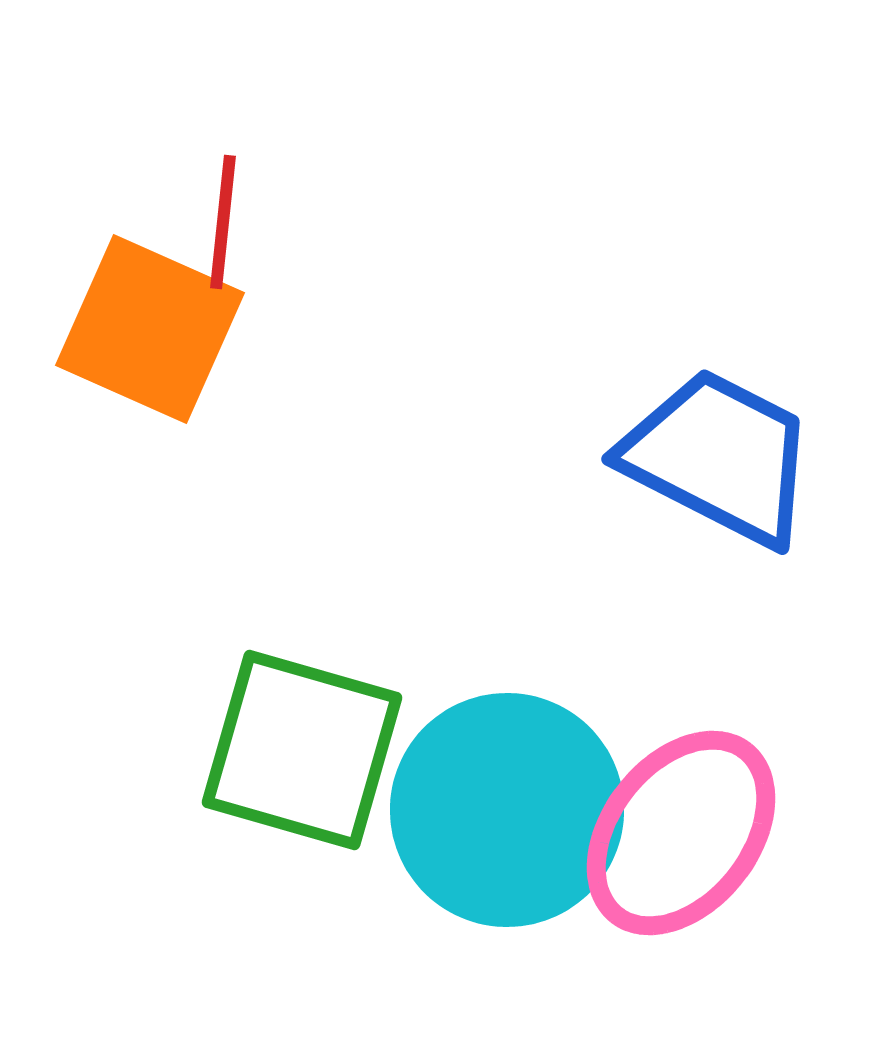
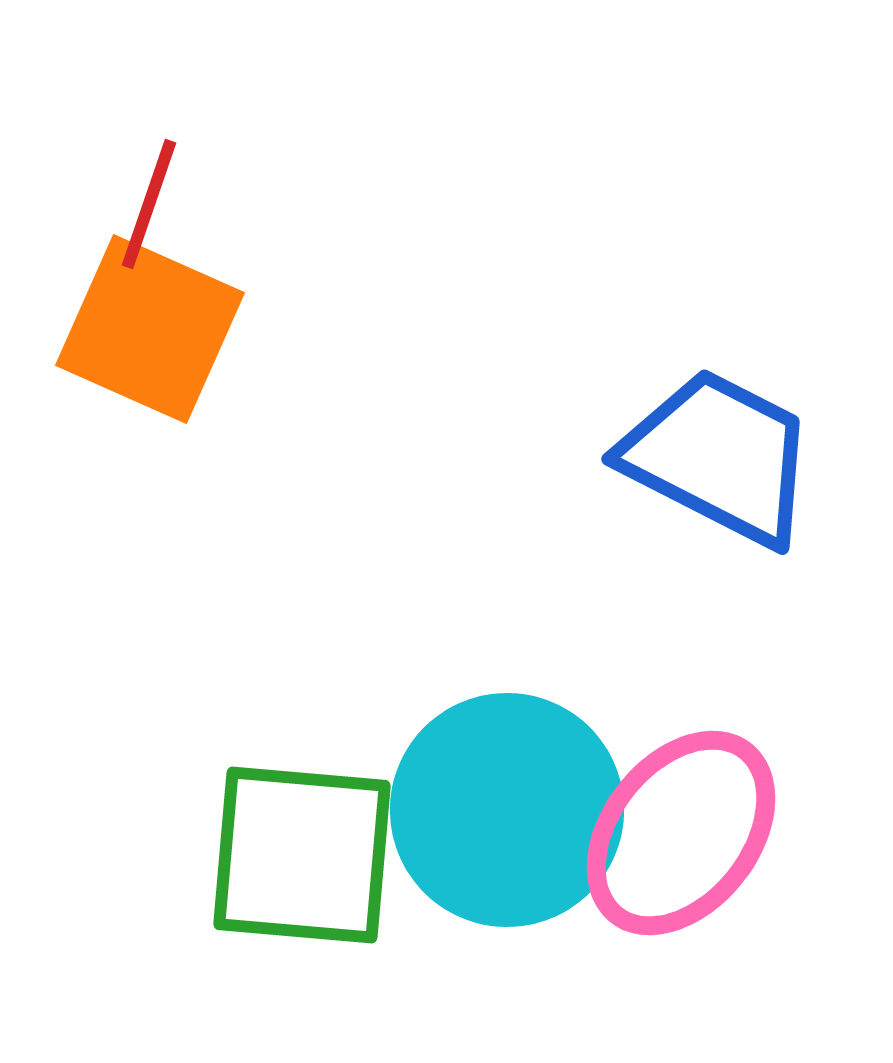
red line: moved 74 px left, 18 px up; rotated 13 degrees clockwise
green square: moved 105 px down; rotated 11 degrees counterclockwise
